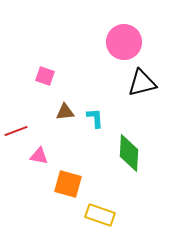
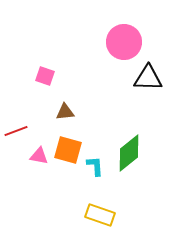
black triangle: moved 6 px right, 5 px up; rotated 16 degrees clockwise
cyan L-shape: moved 48 px down
green diamond: rotated 48 degrees clockwise
orange square: moved 34 px up
